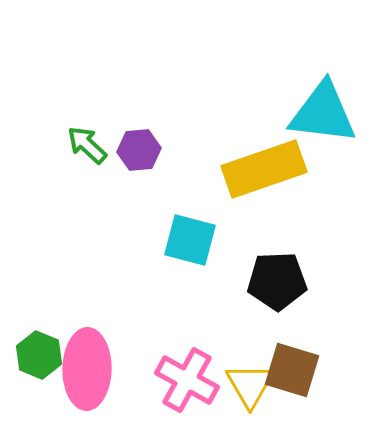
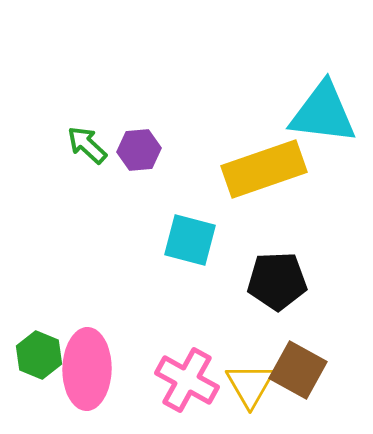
brown square: moved 6 px right; rotated 12 degrees clockwise
